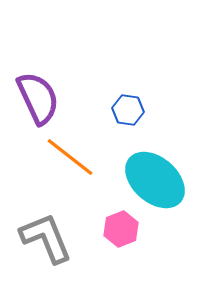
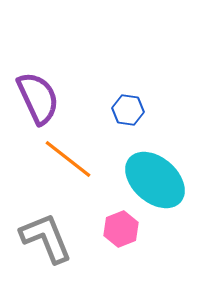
orange line: moved 2 px left, 2 px down
